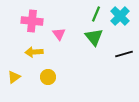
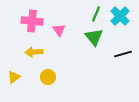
pink triangle: moved 4 px up
black line: moved 1 px left
